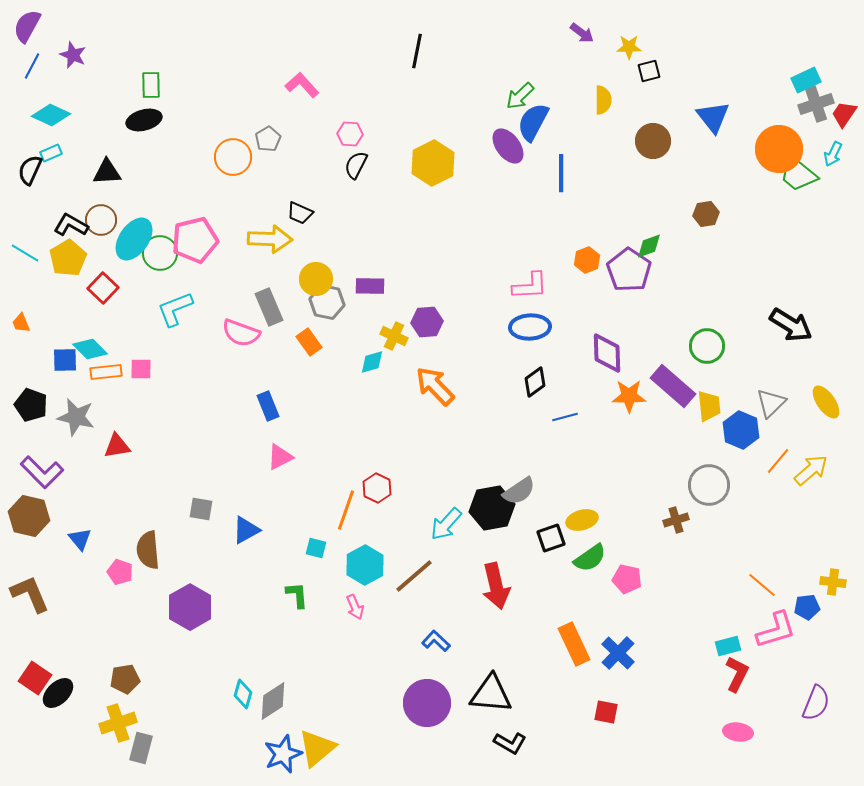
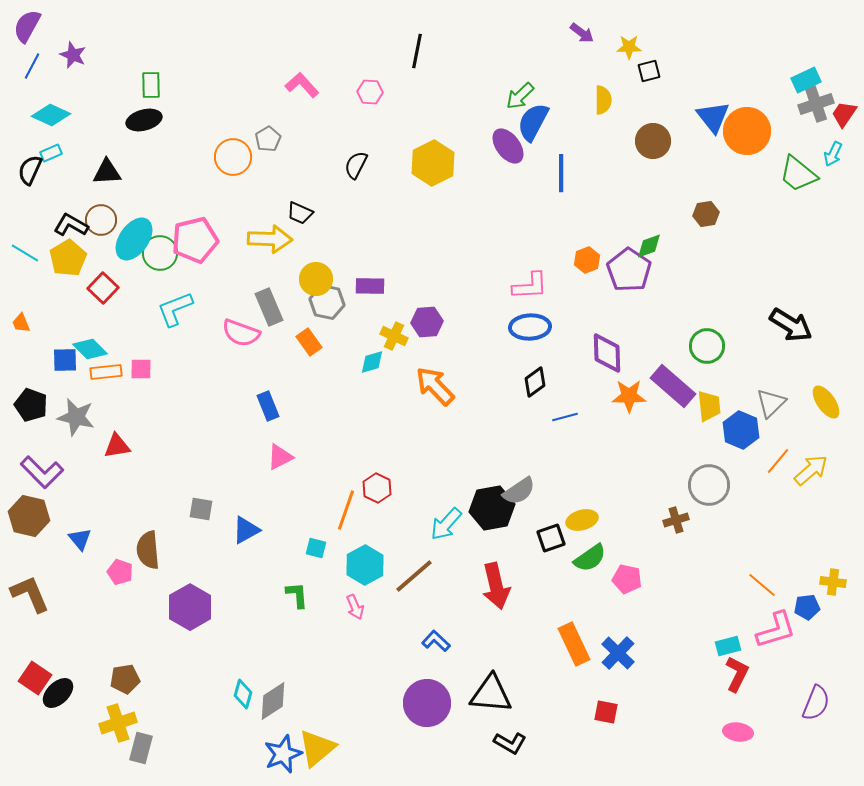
pink hexagon at (350, 134): moved 20 px right, 42 px up
orange circle at (779, 149): moved 32 px left, 18 px up
